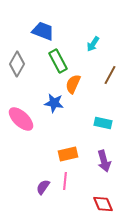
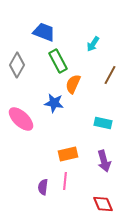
blue trapezoid: moved 1 px right, 1 px down
gray diamond: moved 1 px down
purple semicircle: rotated 28 degrees counterclockwise
